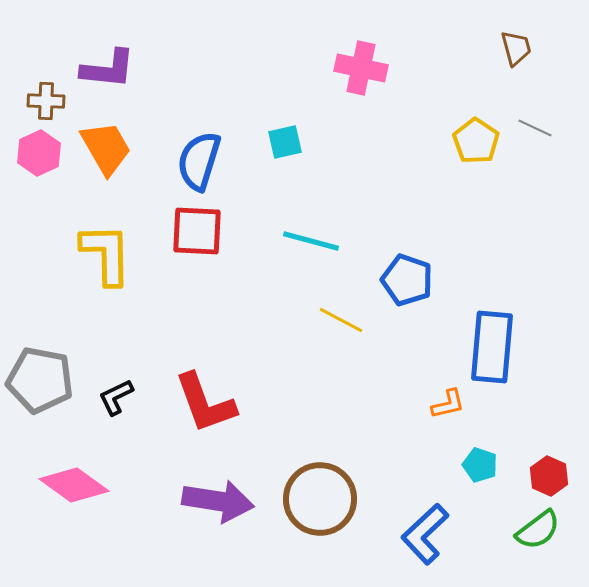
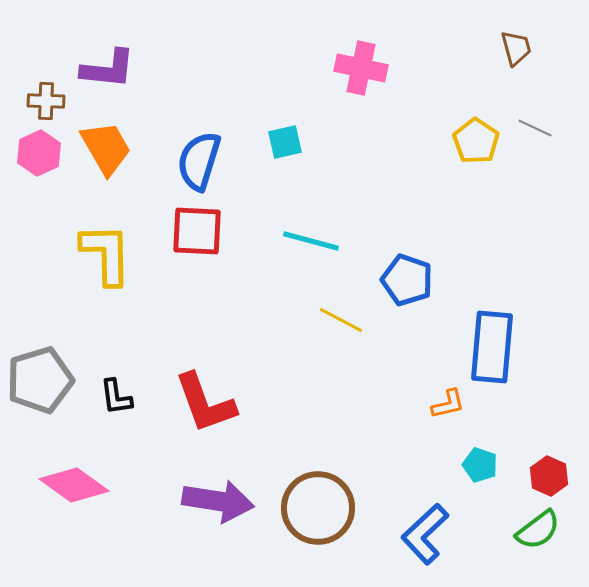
gray pentagon: rotated 28 degrees counterclockwise
black L-shape: rotated 72 degrees counterclockwise
brown circle: moved 2 px left, 9 px down
